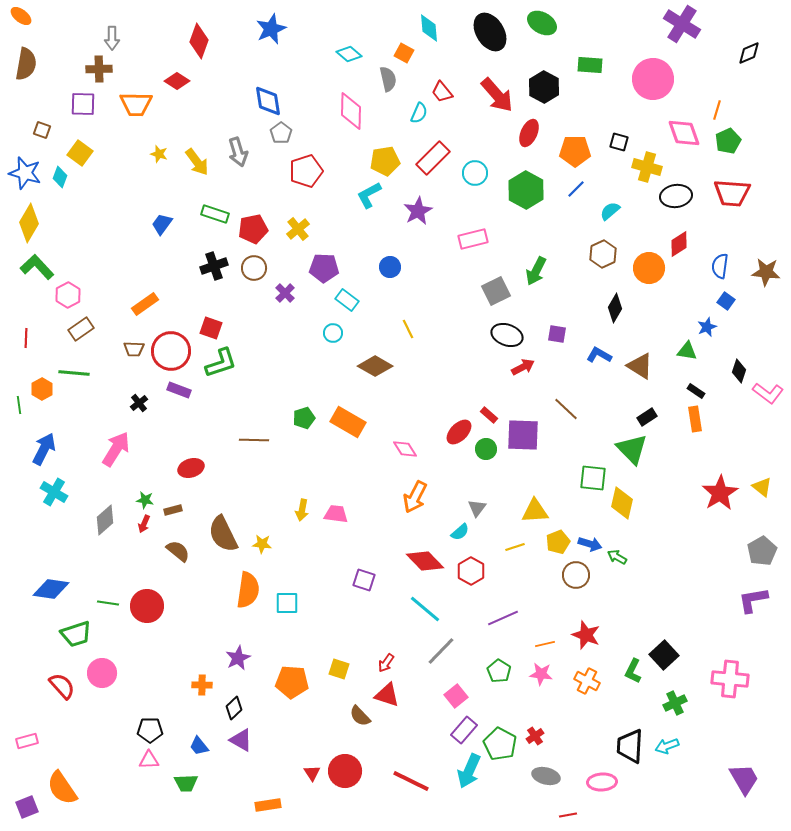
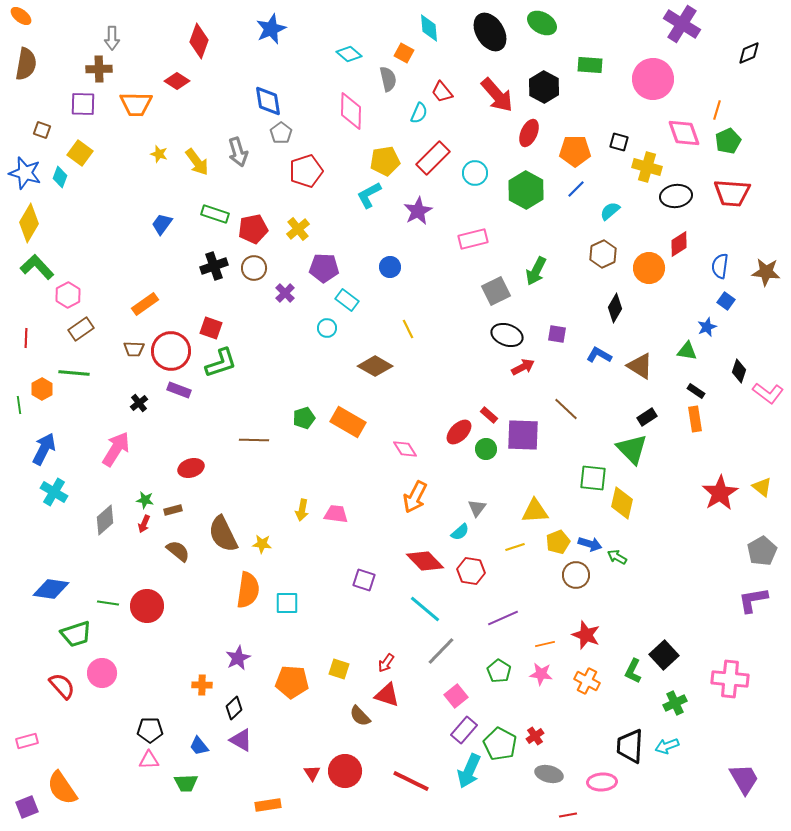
cyan circle at (333, 333): moved 6 px left, 5 px up
red hexagon at (471, 571): rotated 20 degrees counterclockwise
gray ellipse at (546, 776): moved 3 px right, 2 px up
